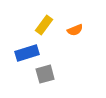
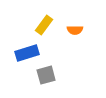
orange semicircle: rotated 21 degrees clockwise
gray square: moved 1 px right, 1 px down
